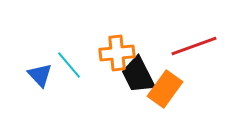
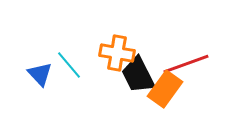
red line: moved 8 px left, 18 px down
orange cross: rotated 16 degrees clockwise
blue triangle: moved 1 px up
